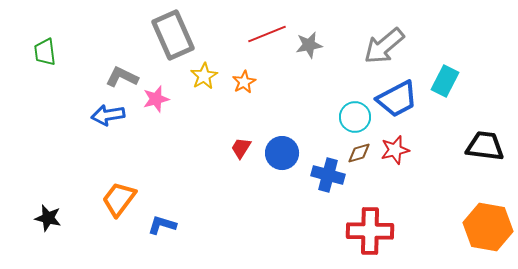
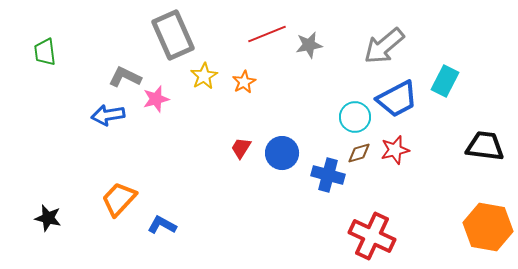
gray L-shape: moved 3 px right
orange trapezoid: rotated 6 degrees clockwise
blue L-shape: rotated 12 degrees clockwise
red cross: moved 2 px right, 5 px down; rotated 24 degrees clockwise
